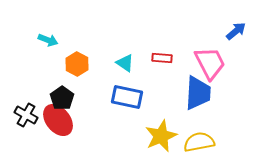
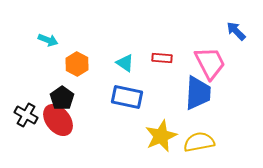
blue arrow: rotated 95 degrees counterclockwise
